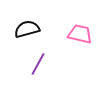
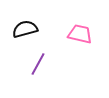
black semicircle: moved 2 px left
